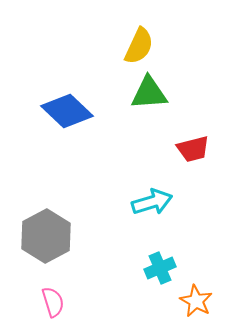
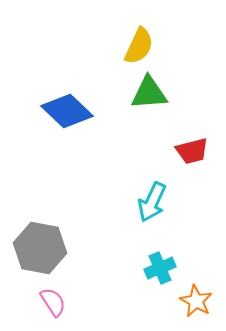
red trapezoid: moved 1 px left, 2 px down
cyan arrow: rotated 132 degrees clockwise
gray hexagon: moved 6 px left, 12 px down; rotated 21 degrees counterclockwise
pink semicircle: rotated 16 degrees counterclockwise
